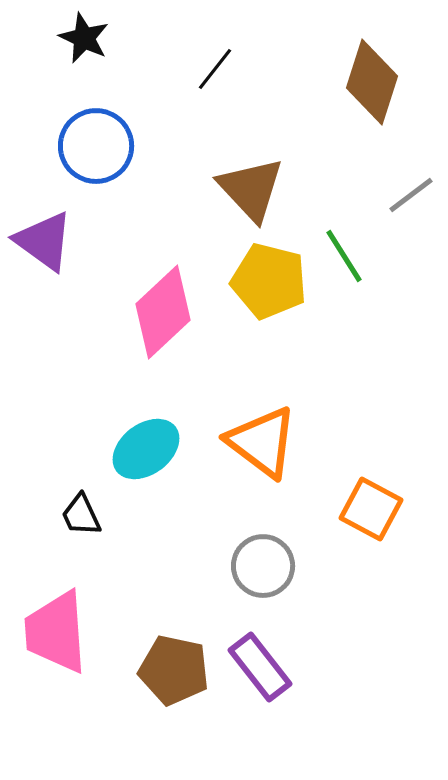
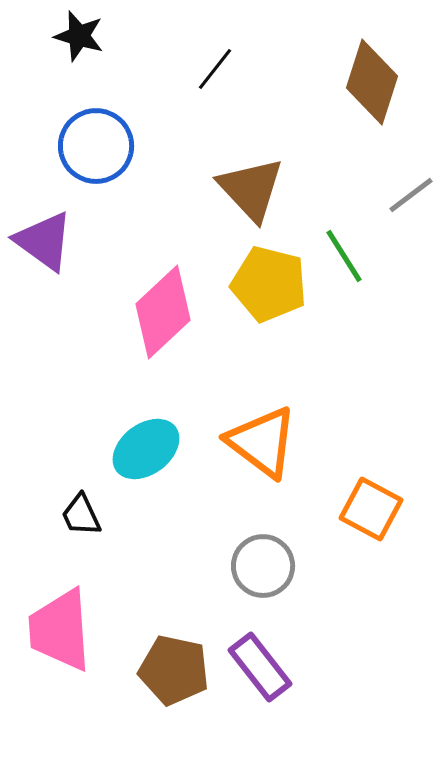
black star: moved 5 px left, 2 px up; rotated 9 degrees counterclockwise
yellow pentagon: moved 3 px down
pink trapezoid: moved 4 px right, 2 px up
